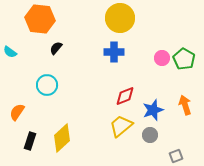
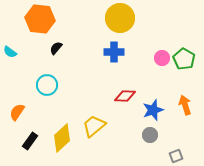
red diamond: rotated 25 degrees clockwise
yellow trapezoid: moved 27 px left
black rectangle: rotated 18 degrees clockwise
